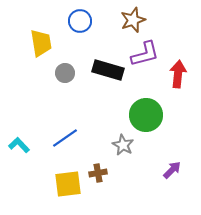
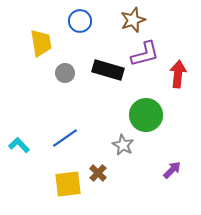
brown cross: rotated 36 degrees counterclockwise
